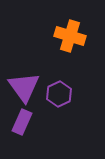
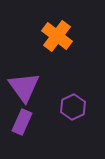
orange cross: moved 13 px left; rotated 20 degrees clockwise
purple hexagon: moved 14 px right, 13 px down
